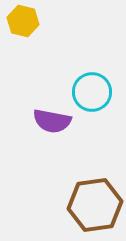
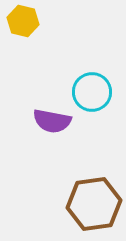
brown hexagon: moved 1 px left, 1 px up
